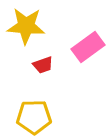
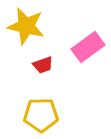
yellow star: rotated 9 degrees clockwise
yellow pentagon: moved 7 px right, 2 px up
